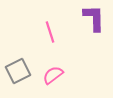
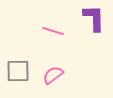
pink line: moved 3 px right, 1 px up; rotated 55 degrees counterclockwise
gray square: rotated 25 degrees clockwise
